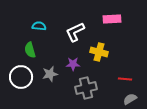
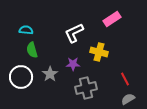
pink rectangle: rotated 30 degrees counterclockwise
cyan semicircle: moved 13 px left, 4 px down
white L-shape: moved 1 px left, 1 px down
green semicircle: moved 2 px right
gray star: rotated 21 degrees counterclockwise
red line: rotated 56 degrees clockwise
gray semicircle: moved 2 px left
